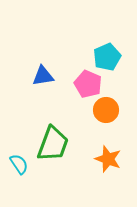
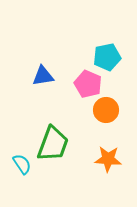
cyan pentagon: rotated 12 degrees clockwise
orange star: rotated 16 degrees counterclockwise
cyan semicircle: moved 3 px right
